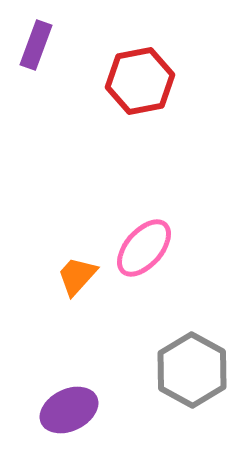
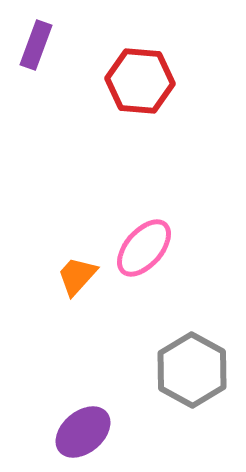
red hexagon: rotated 16 degrees clockwise
purple ellipse: moved 14 px right, 22 px down; rotated 14 degrees counterclockwise
